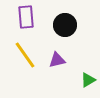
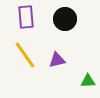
black circle: moved 6 px up
green triangle: moved 1 px down; rotated 28 degrees clockwise
